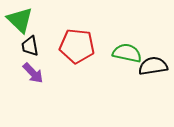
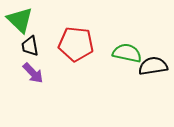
red pentagon: moved 1 px left, 2 px up
